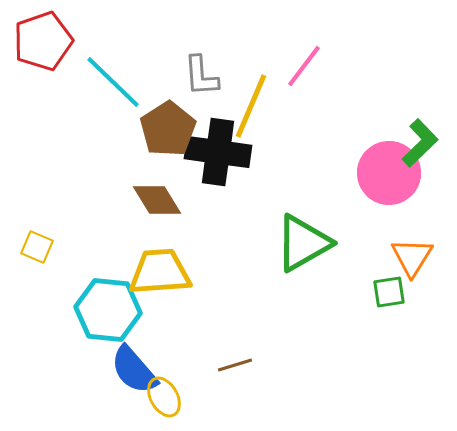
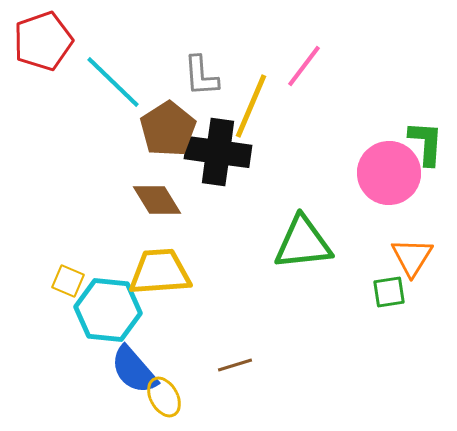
green L-shape: moved 6 px right; rotated 42 degrees counterclockwise
green triangle: rotated 24 degrees clockwise
yellow square: moved 31 px right, 34 px down
